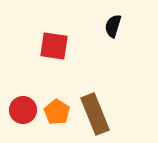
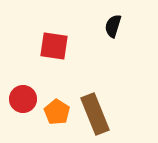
red circle: moved 11 px up
